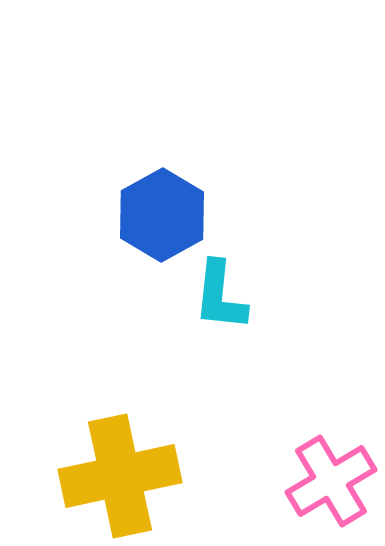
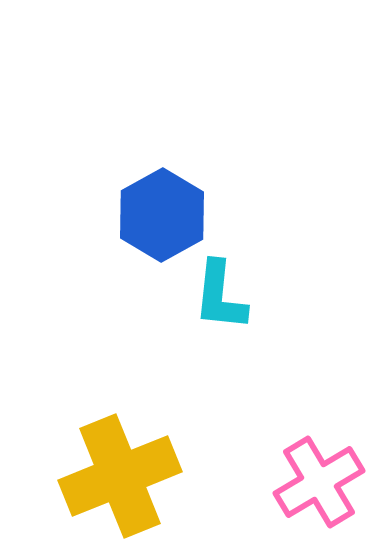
yellow cross: rotated 10 degrees counterclockwise
pink cross: moved 12 px left, 1 px down
